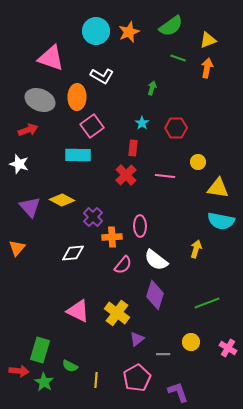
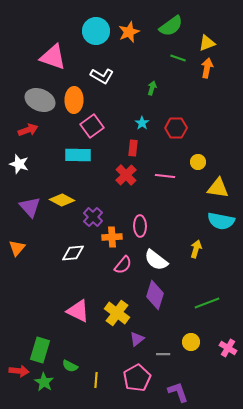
yellow triangle at (208, 40): moved 1 px left, 3 px down
pink triangle at (51, 58): moved 2 px right, 1 px up
orange ellipse at (77, 97): moved 3 px left, 3 px down
